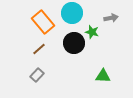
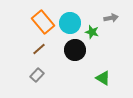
cyan circle: moved 2 px left, 10 px down
black circle: moved 1 px right, 7 px down
green triangle: moved 2 px down; rotated 28 degrees clockwise
